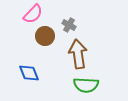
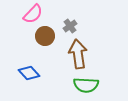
gray cross: moved 1 px right, 1 px down; rotated 24 degrees clockwise
blue diamond: rotated 20 degrees counterclockwise
